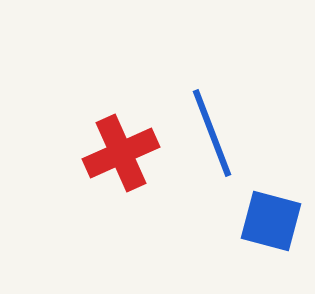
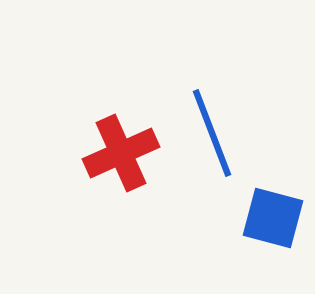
blue square: moved 2 px right, 3 px up
